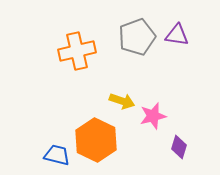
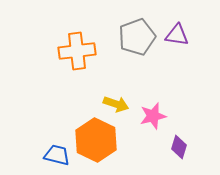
orange cross: rotated 6 degrees clockwise
yellow arrow: moved 6 px left, 3 px down
